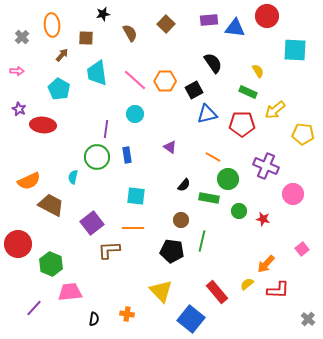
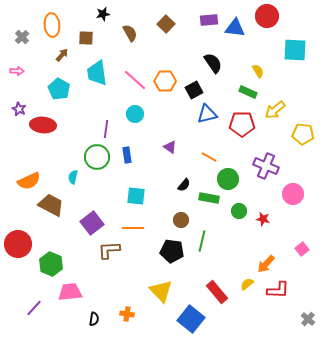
orange line at (213, 157): moved 4 px left
